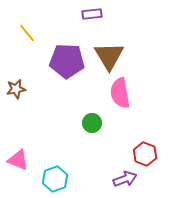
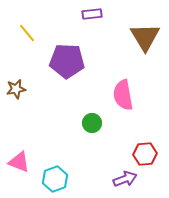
brown triangle: moved 36 px right, 19 px up
pink semicircle: moved 3 px right, 2 px down
red hexagon: rotated 25 degrees counterclockwise
pink triangle: moved 1 px right, 2 px down
